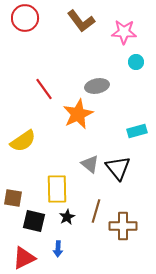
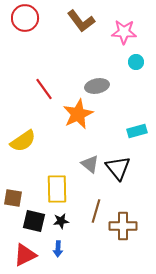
black star: moved 6 px left, 4 px down; rotated 21 degrees clockwise
red triangle: moved 1 px right, 3 px up
